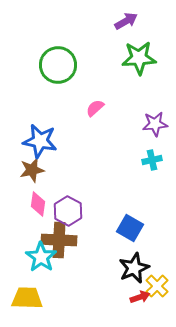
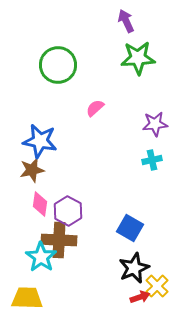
purple arrow: rotated 85 degrees counterclockwise
green star: moved 1 px left
pink diamond: moved 2 px right
